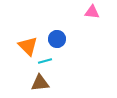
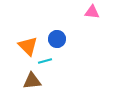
brown triangle: moved 8 px left, 2 px up
